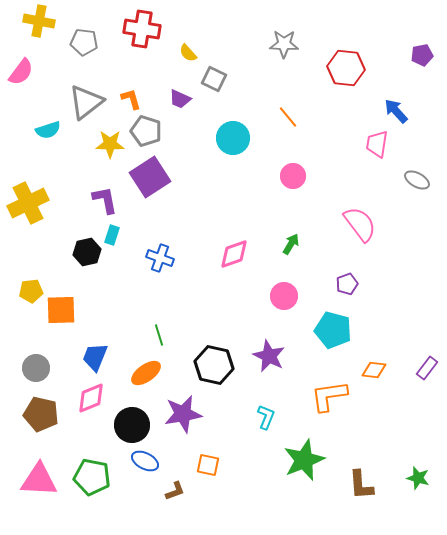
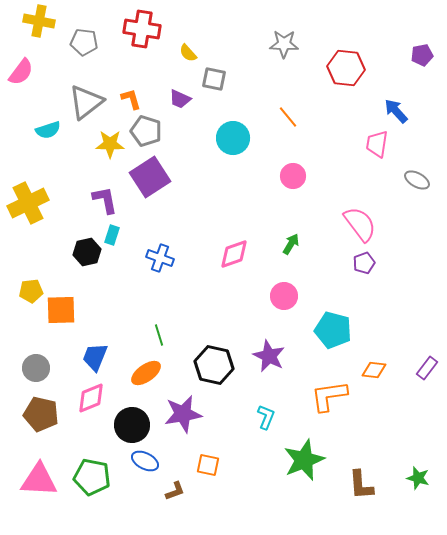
gray square at (214, 79): rotated 15 degrees counterclockwise
purple pentagon at (347, 284): moved 17 px right, 21 px up
